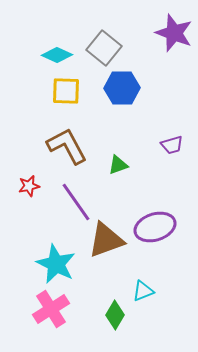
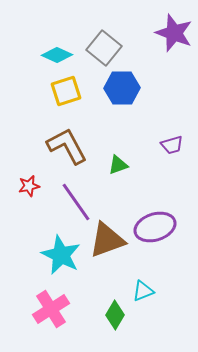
yellow square: rotated 20 degrees counterclockwise
brown triangle: moved 1 px right
cyan star: moved 5 px right, 9 px up
